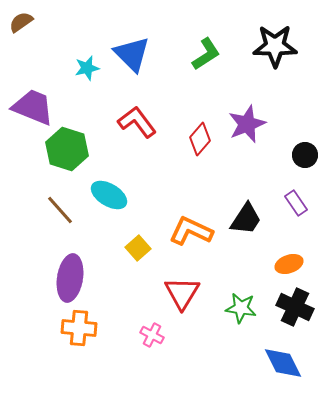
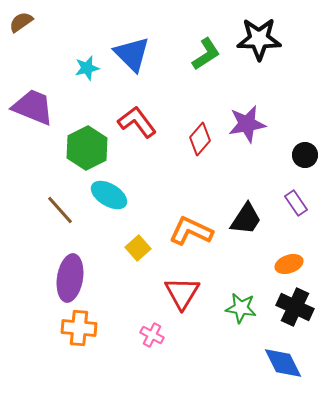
black star: moved 16 px left, 7 px up
purple star: rotated 12 degrees clockwise
green hexagon: moved 20 px right, 1 px up; rotated 15 degrees clockwise
